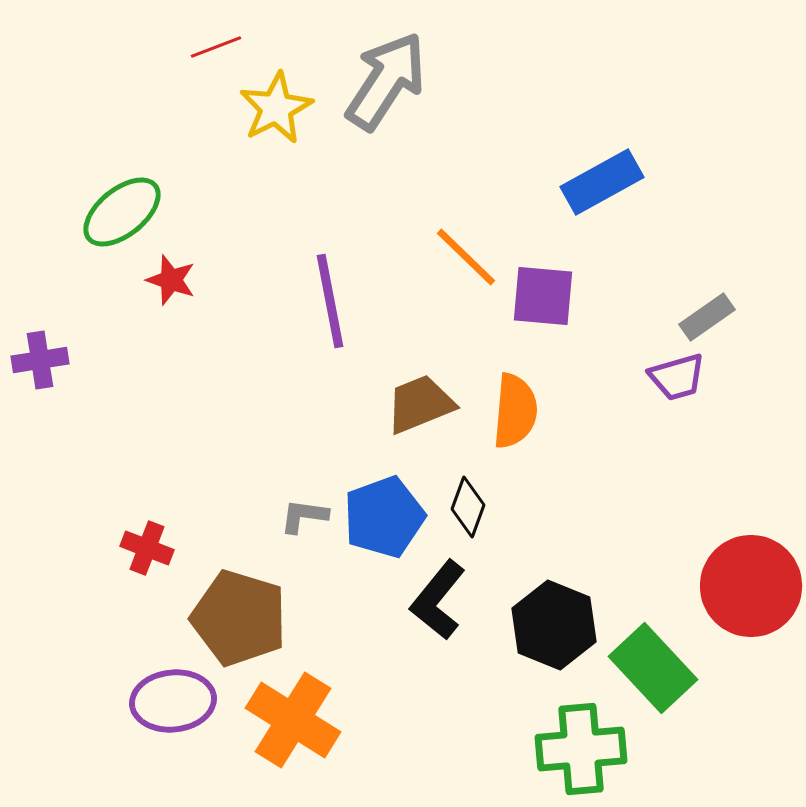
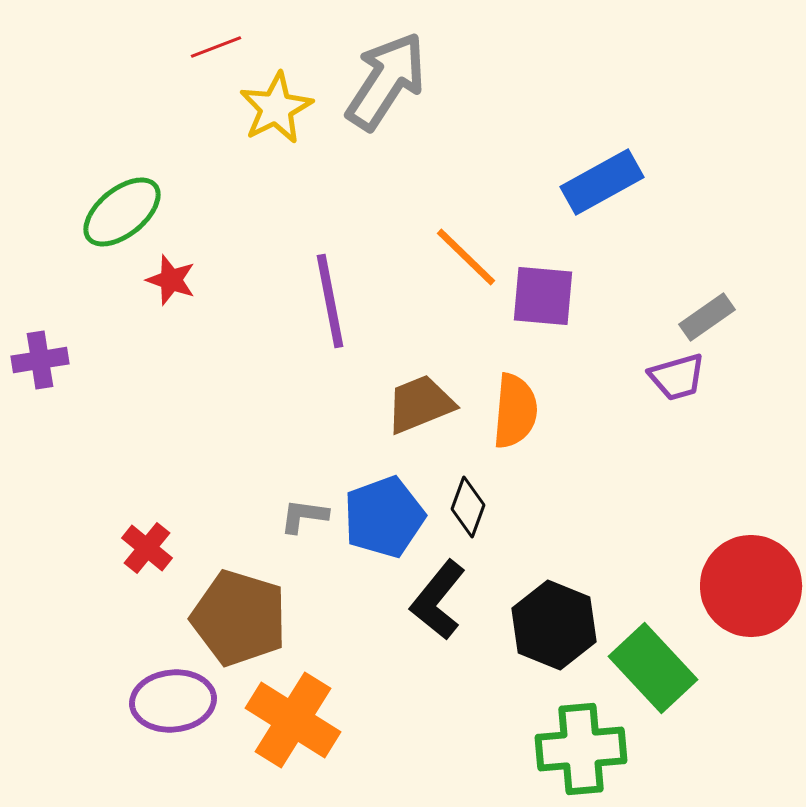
red cross: rotated 18 degrees clockwise
